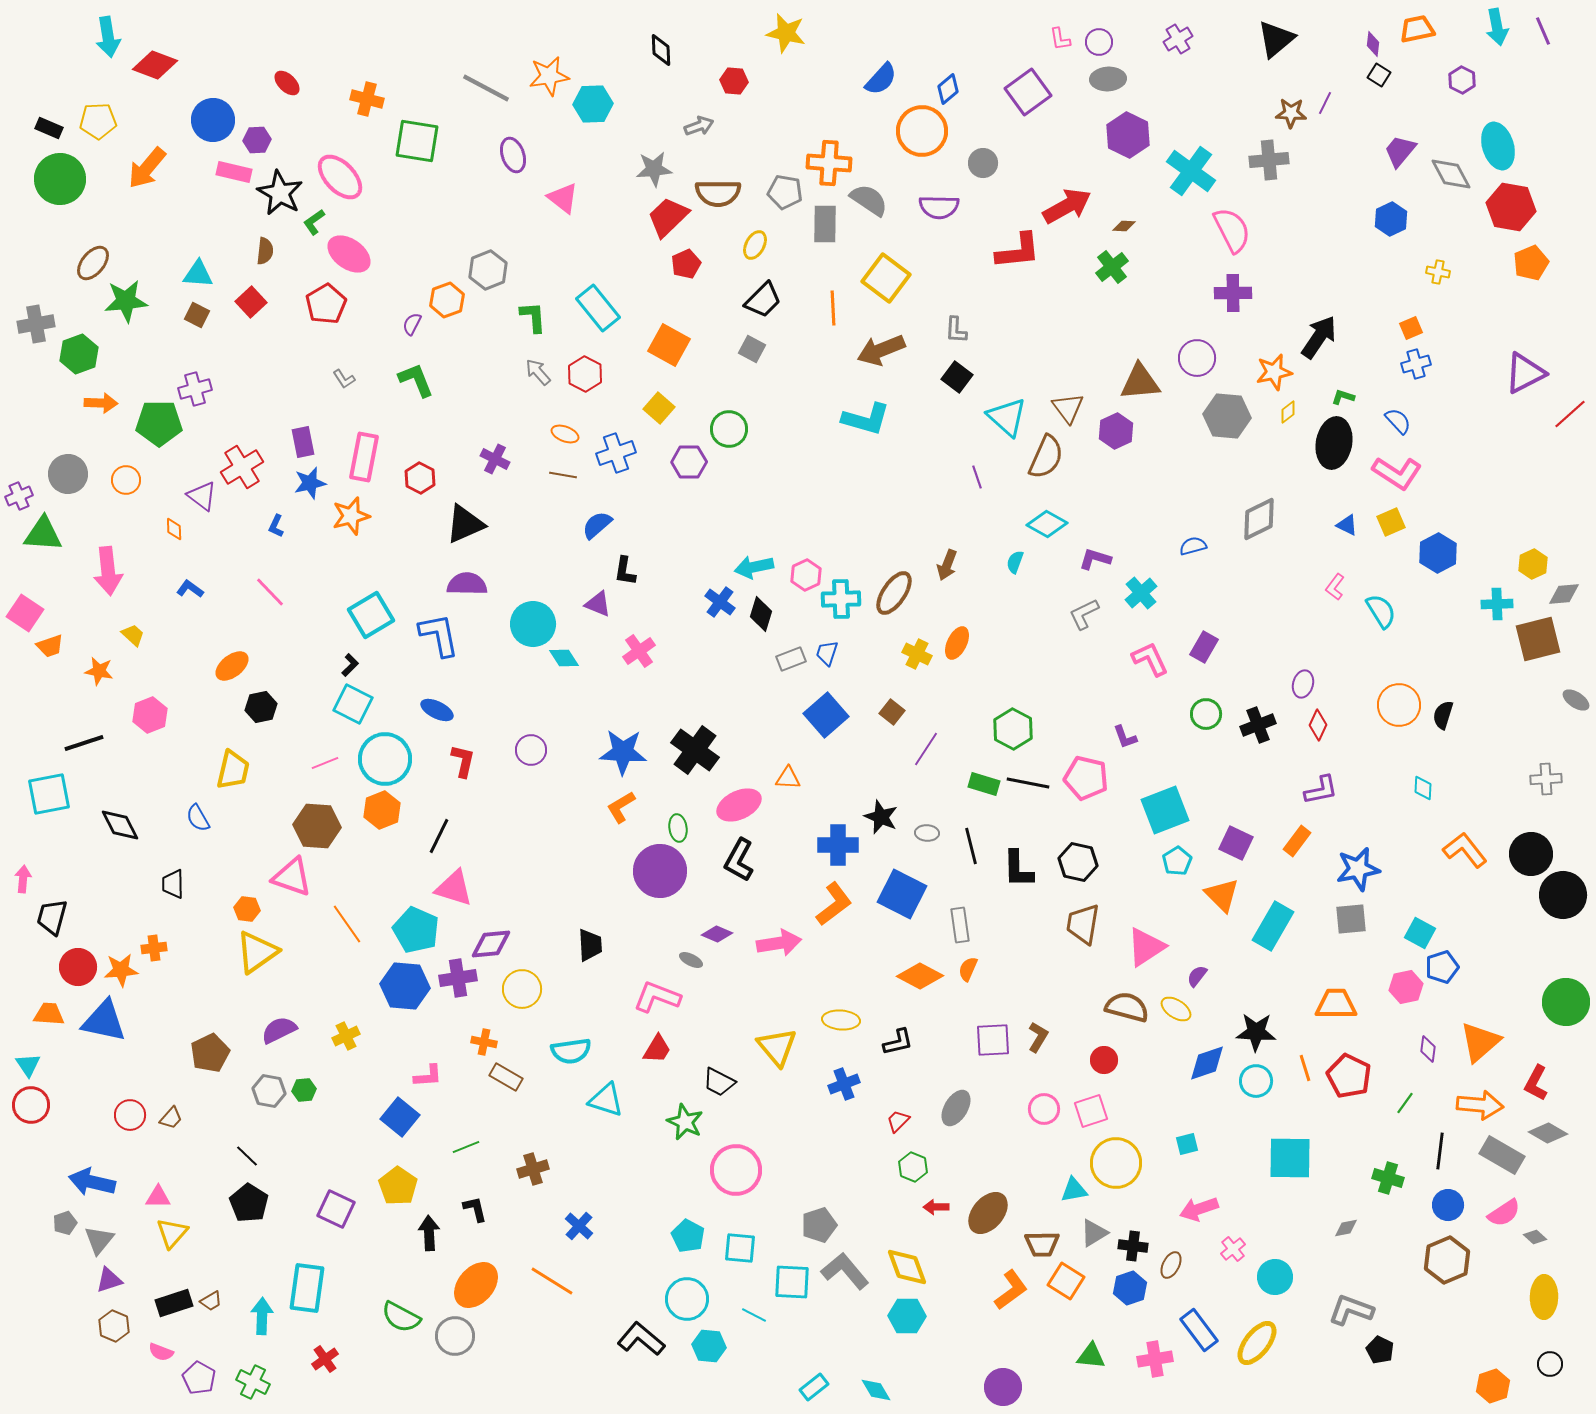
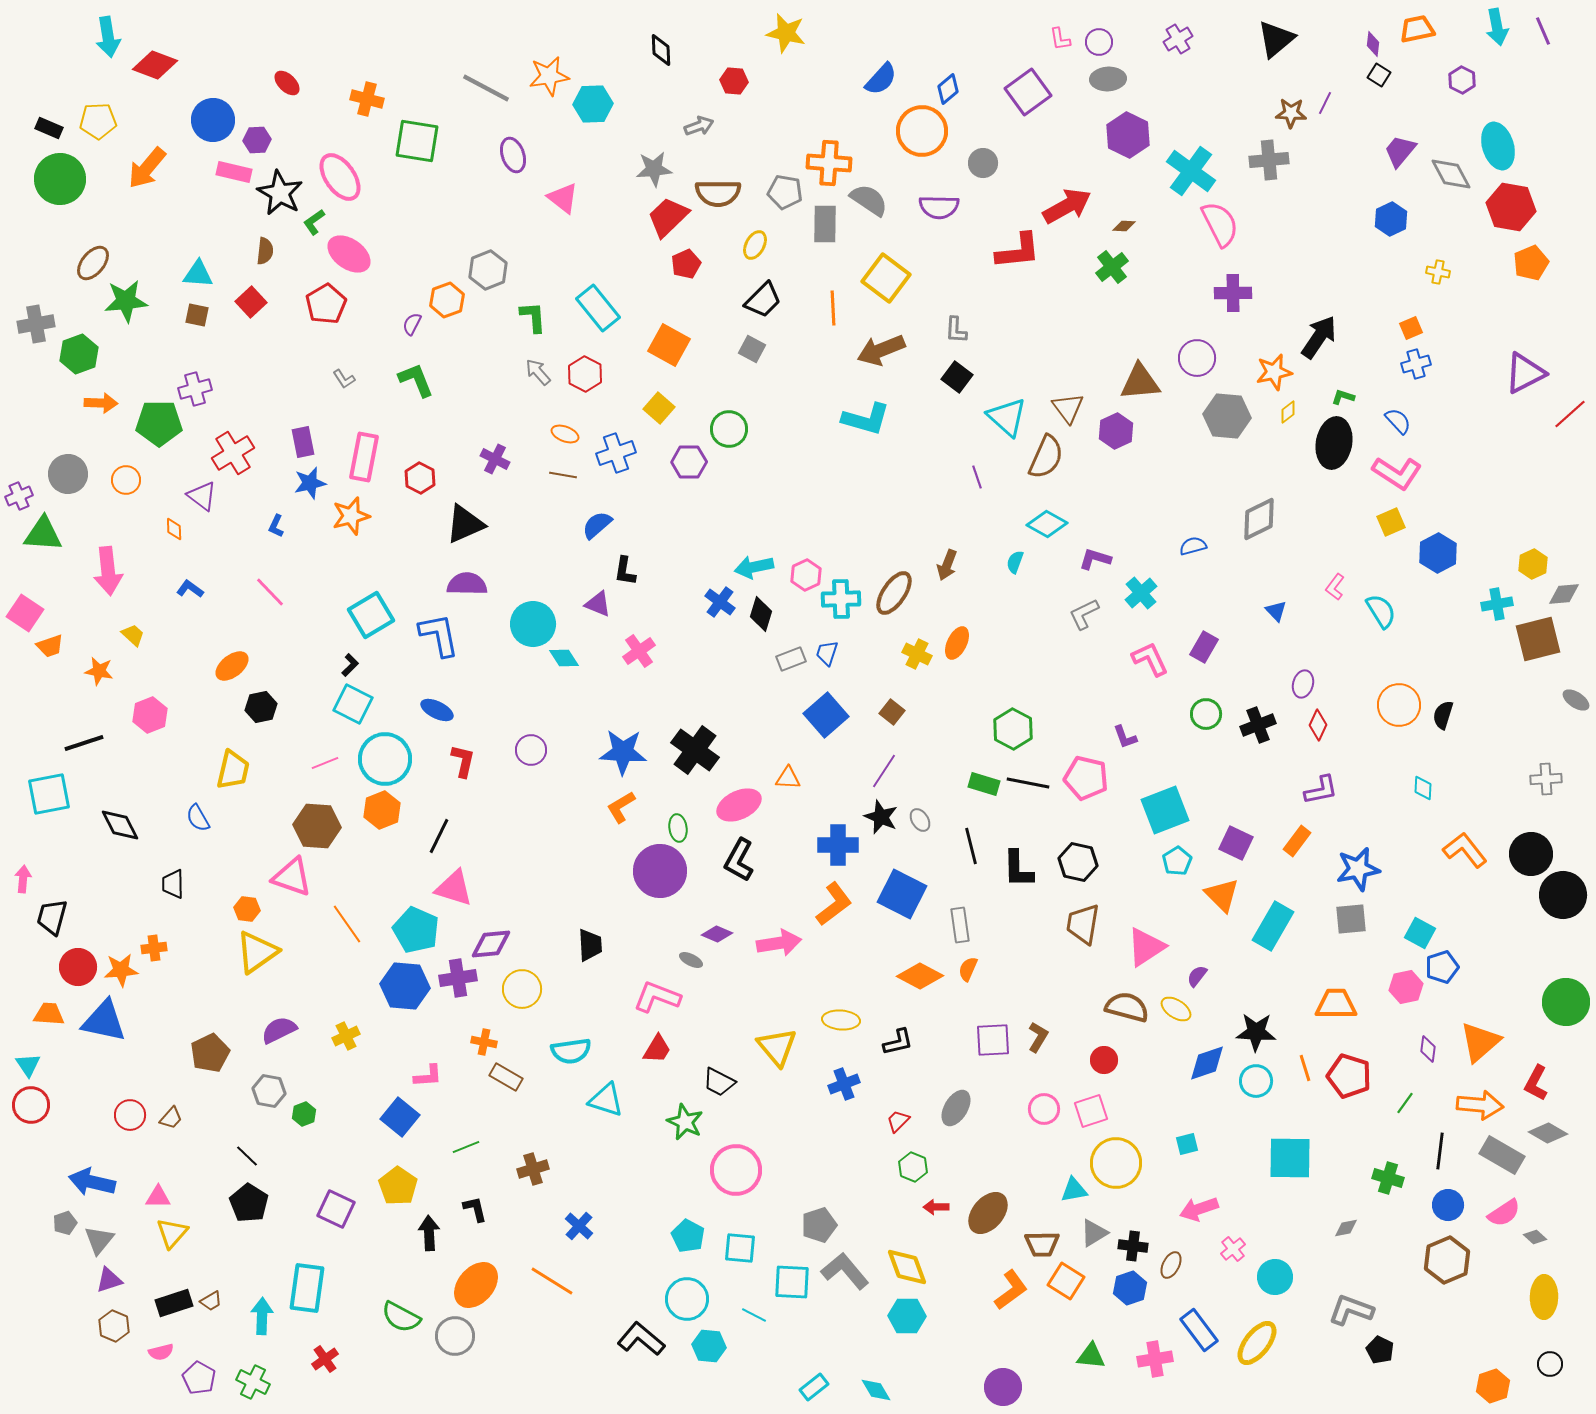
pink ellipse at (340, 177): rotated 9 degrees clockwise
pink semicircle at (1232, 230): moved 12 px left, 6 px up
brown square at (197, 315): rotated 15 degrees counterclockwise
red cross at (242, 467): moved 9 px left, 14 px up
blue triangle at (1347, 525): moved 71 px left, 86 px down; rotated 20 degrees clockwise
cyan cross at (1497, 604): rotated 8 degrees counterclockwise
purple line at (926, 749): moved 42 px left, 22 px down
gray ellipse at (927, 833): moved 7 px left, 13 px up; rotated 55 degrees clockwise
red pentagon at (1349, 1076): rotated 9 degrees counterclockwise
green hexagon at (304, 1090): moved 24 px down; rotated 15 degrees counterclockwise
pink semicircle at (161, 1352): rotated 35 degrees counterclockwise
